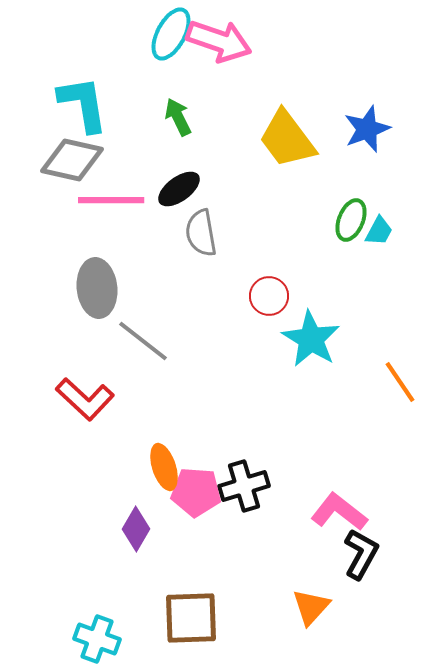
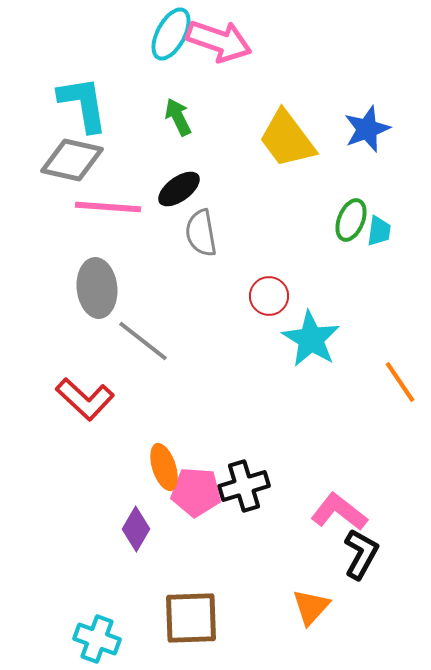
pink line: moved 3 px left, 7 px down; rotated 4 degrees clockwise
cyan trapezoid: rotated 20 degrees counterclockwise
